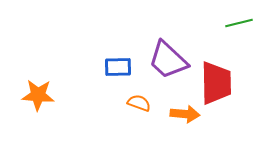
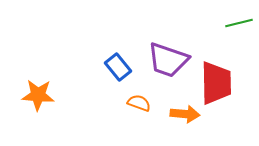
purple trapezoid: rotated 24 degrees counterclockwise
blue rectangle: rotated 52 degrees clockwise
